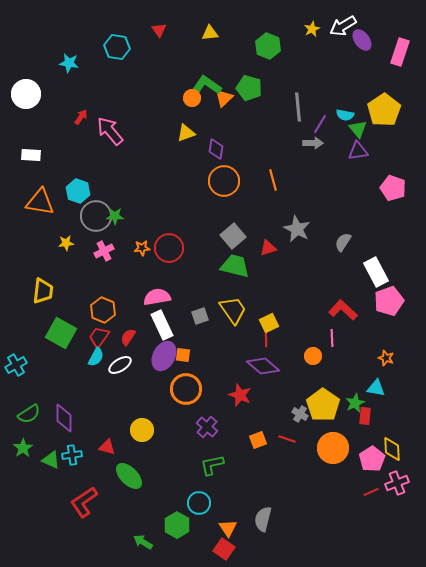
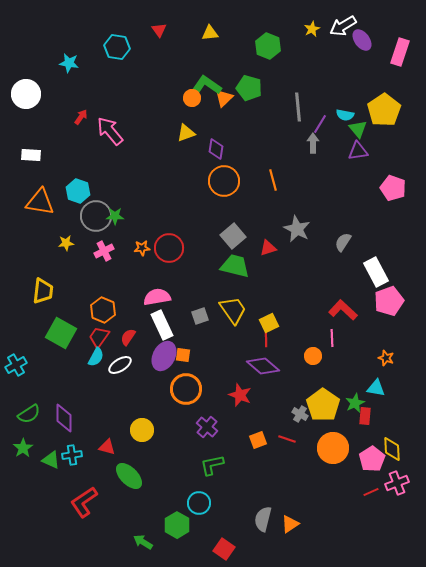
gray arrow at (313, 143): rotated 90 degrees counterclockwise
orange triangle at (228, 528): moved 62 px right, 4 px up; rotated 30 degrees clockwise
